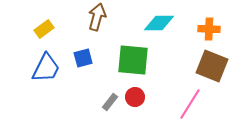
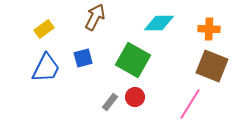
brown arrow: moved 2 px left; rotated 12 degrees clockwise
green square: rotated 24 degrees clockwise
